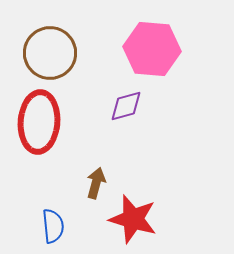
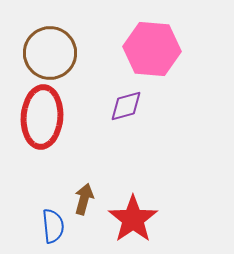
red ellipse: moved 3 px right, 5 px up
brown arrow: moved 12 px left, 16 px down
red star: rotated 21 degrees clockwise
